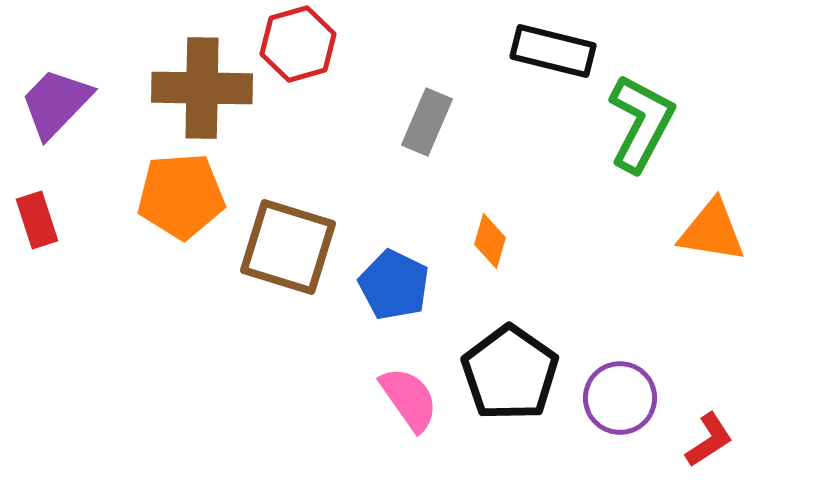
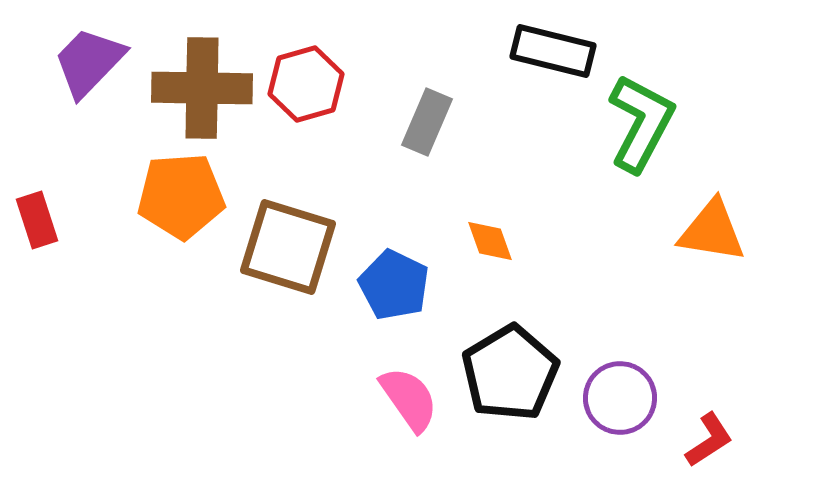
red hexagon: moved 8 px right, 40 px down
purple trapezoid: moved 33 px right, 41 px up
orange diamond: rotated 36 degrees counterclockwise
black pentagon: rotated 6 degrees clockwise
